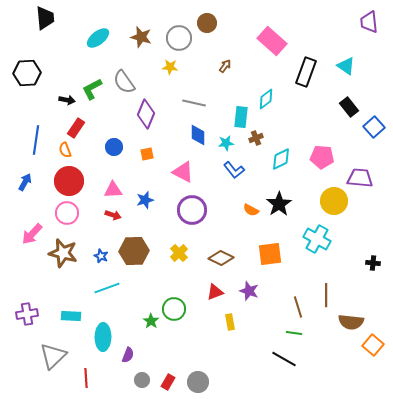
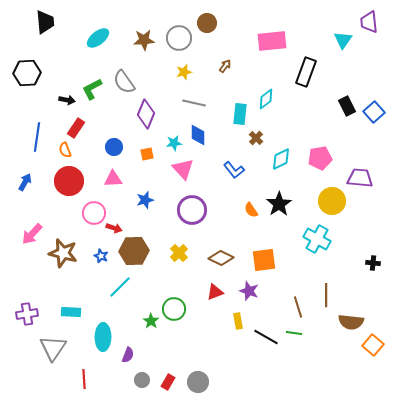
black trapezoid at (45, 18): moved 4 px down
brown star at (141, 37): moved 3 px right, 3 px down; rotated 20 degrees counterclockwise
pink rectangle at (272, 41): rotated 48 degrees counterclockwise
cyan triangle at (346, 66): moved 3 px left, 26 px up; rotated 30 degrees clockwise
yellow star at (170, 67): moved 14 px right, 5 px down; rotated 21 degrees counterclockwise
black rectangle at (349, 107): moved 2 px left, 1 px up; rotated 12 degrees clockwise
cyan rectangle at (241, 117): moved 1 px left, 3 px up
blue square at (374, 127): moved 15 px up
brown cross at (256, 138): rotated 24 degrees counterclockwise
blue line at (36, 140): moved 1 px right, 3 px up
cyan star at (226, 143): moved 52 px left
pink pentagon at (322, 157): moved 2 px left, 1 px down; rotated 15 degrees counterclockwise
pink triangle at (183, 172): moved 3 px up; rotated 20 degrees clockwise
pink triangle at (113, 190): moved 11 px up
yellow circle at (334, 201): moved 2 px left
orange semicircle at (251, 210): rotated 28 degrees clockwise
pink circle at (67, 213): moved 27 px right
red arrow at (113, 215): moved 1 px right, 13 px down
orange square at (270, 254): moved 6 px left, 6 px down
cyan line at (107, 288): moved 13 px right, 1 px up; rotated 25 degrees counterclockwise
cyan rectangle at (71, 316): moved 4 px up
yellow rectangle at (230, 322): moved 8 px right, 1 px up
gray triangle at (53, 356): moved 8 px up; rotated 12 degrees counterclockwise
black line at (284, 359): moved 18 px left, 22 px up
red line at (86, 378): moved 2 px left, 1 px down
